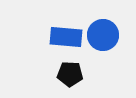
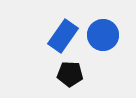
blue rectangle: moved 3 px left, 1 px up; rotated 60 degrees counterclockwise
